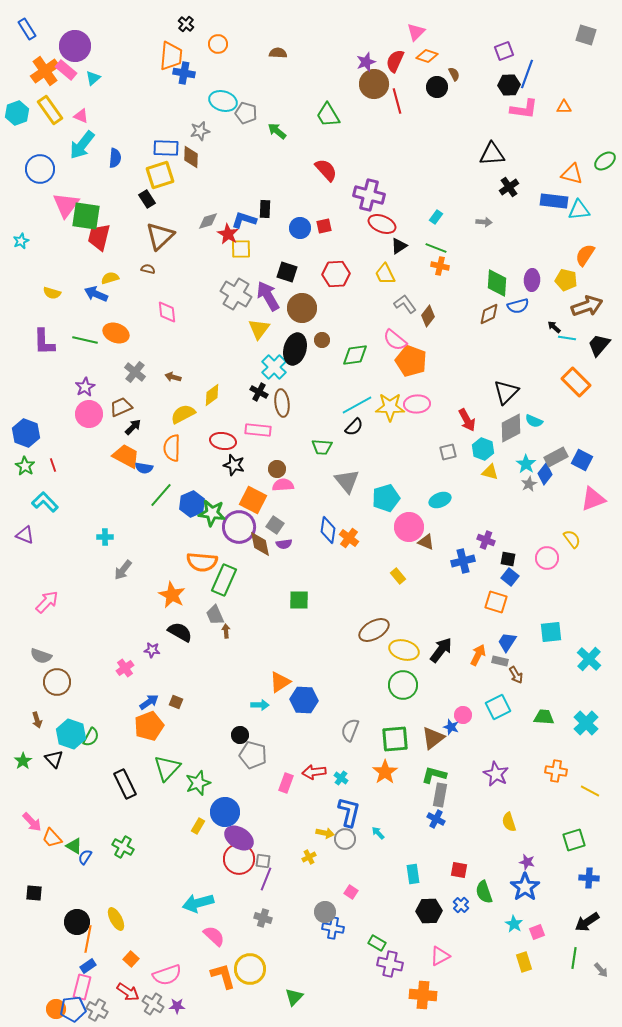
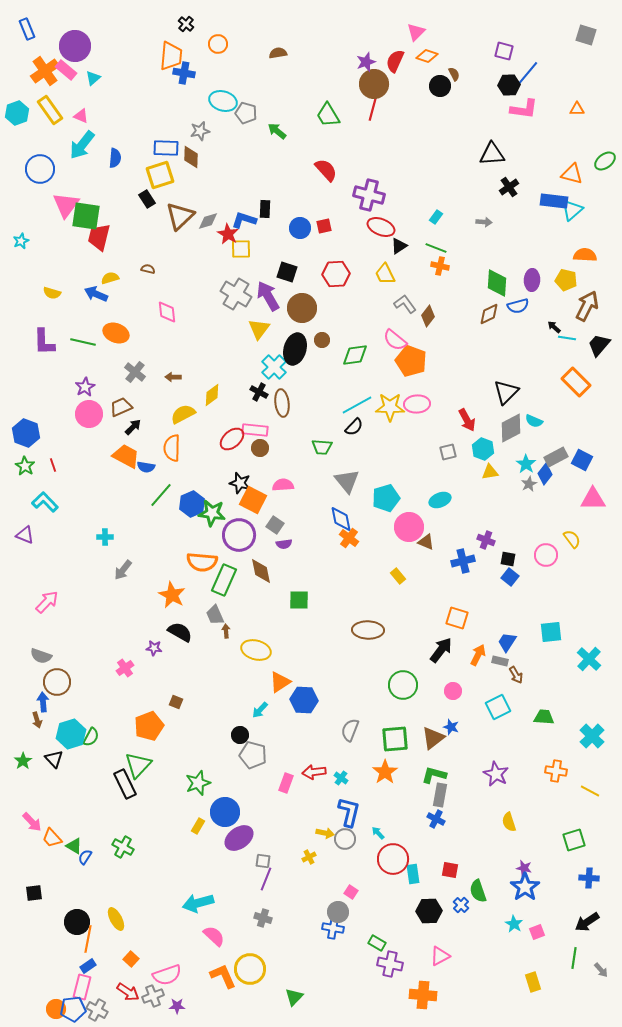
blue rectangle at (27, 29): rotated 10 degrees clockwise
purple square at (504, 51): rotated 36 degrees clockwise
brown semicircle at (278, 53): rotated 12 degrees counterclockwise
blue line at (527, 74): rotated 20 degrees clockwise
black circle at (437, 87): moved 3 px right, 1 px up
red line at (397, 101): moved 24 px left, 7 px down; rotated 30 degrees clockwise
orange triangle at (564, 107): moved 13 px right, 2 px down
cyan triangle at (579, 210): moved 7 px left; rotated 35 degrees counterclockwise
red ellipse at (382, 224): moved 1 px left, 3 px down
brown triangle at (160, 236): moved 20 px right, 20 px up
orange semicircle at (585, 255): rotated 60 degrees clockwise
brown arrow at (587, 306): rotated 44 degrees counterclockwise
green line at (85, 340): moved 2 px left, 2 px down
brown arrow at (173, 377): rotated 14 degrees counterclockwise
pink rectangle at (258, 430): moved 3 px left
red ellipse at (223, 441): moved 9 px right, 2 px up; rotated 50 degrees counterclockwise
black star at (234, 465): moved 6 px right, 18 px down
blue semicircle at (144, 468): moved 2 px right, 1 px up
brown circle at (277, 469): moved 17 px left, 21 px up
yellow triangle at (490, 472): rotated 24 degrees counterclockwise
pink triangle at (593, 499): rotated 20 degrees clockwise
purple circle at (239, 527): moved 8 px down
blue diamond at (328, 530): moved 13 px right, 11 px up; rotated 20 degrees counterclockwise
brown diamond at (260, 544): moved 1 px right, 27 px down
pink circle at (547, 558): moved 1 px left, 3 px up
orange square at (496, 602): moved 39 px left, 16 px down
brown ellipse at (374, 630): moved 6 px left; rotated 32 degrees clockwise
purple star at (152, 650): moved 2 px right, 2 px up
yellow ellipse at (404, 650): moved 148 px left
blue arrow at (149, 702): moved 106 px left; rotated 60 degrees counterclockwise
cyan arrow at (260, 705): moved 5 px down; rotated 132 degrees clockwise
pink circle at (463, 715): moved 10 px left, 24 px up
cyan cross at (586, 723): moved 6 px right, 13 px down
cyan hexagon at (71, 734): rotated 24 degrees clockwise
green triangle at (167, 768): moved 29 px left, 3 px up
purple ellipse at (239, 838): rotated 68 degrees counterclockwise
red circle at (239, 859): moved 154 px right
purple star at (527, 862): moved 3 px left, 6 px down
red square at (459, 870): moved 9 px left
green semicircle at (484, 892): moved 6 px left, 1 px up
black square at (34, 893): rotated 12 degrees counterclockwise
gray circle at (325, 912): moved 13 px right
yellow rectangle at (524, 962): moved 9 px right, 20 px down
orange L-shape at (223, 976): rotated 8 degrees counterclockwise
gray cross at (153, 1004): moved 8 px up; rotated 35 degrees clockwise
